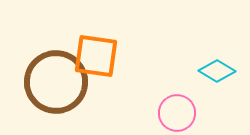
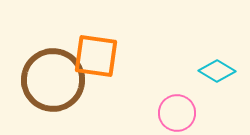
brown circle: moved 3 px left, 2 px up
